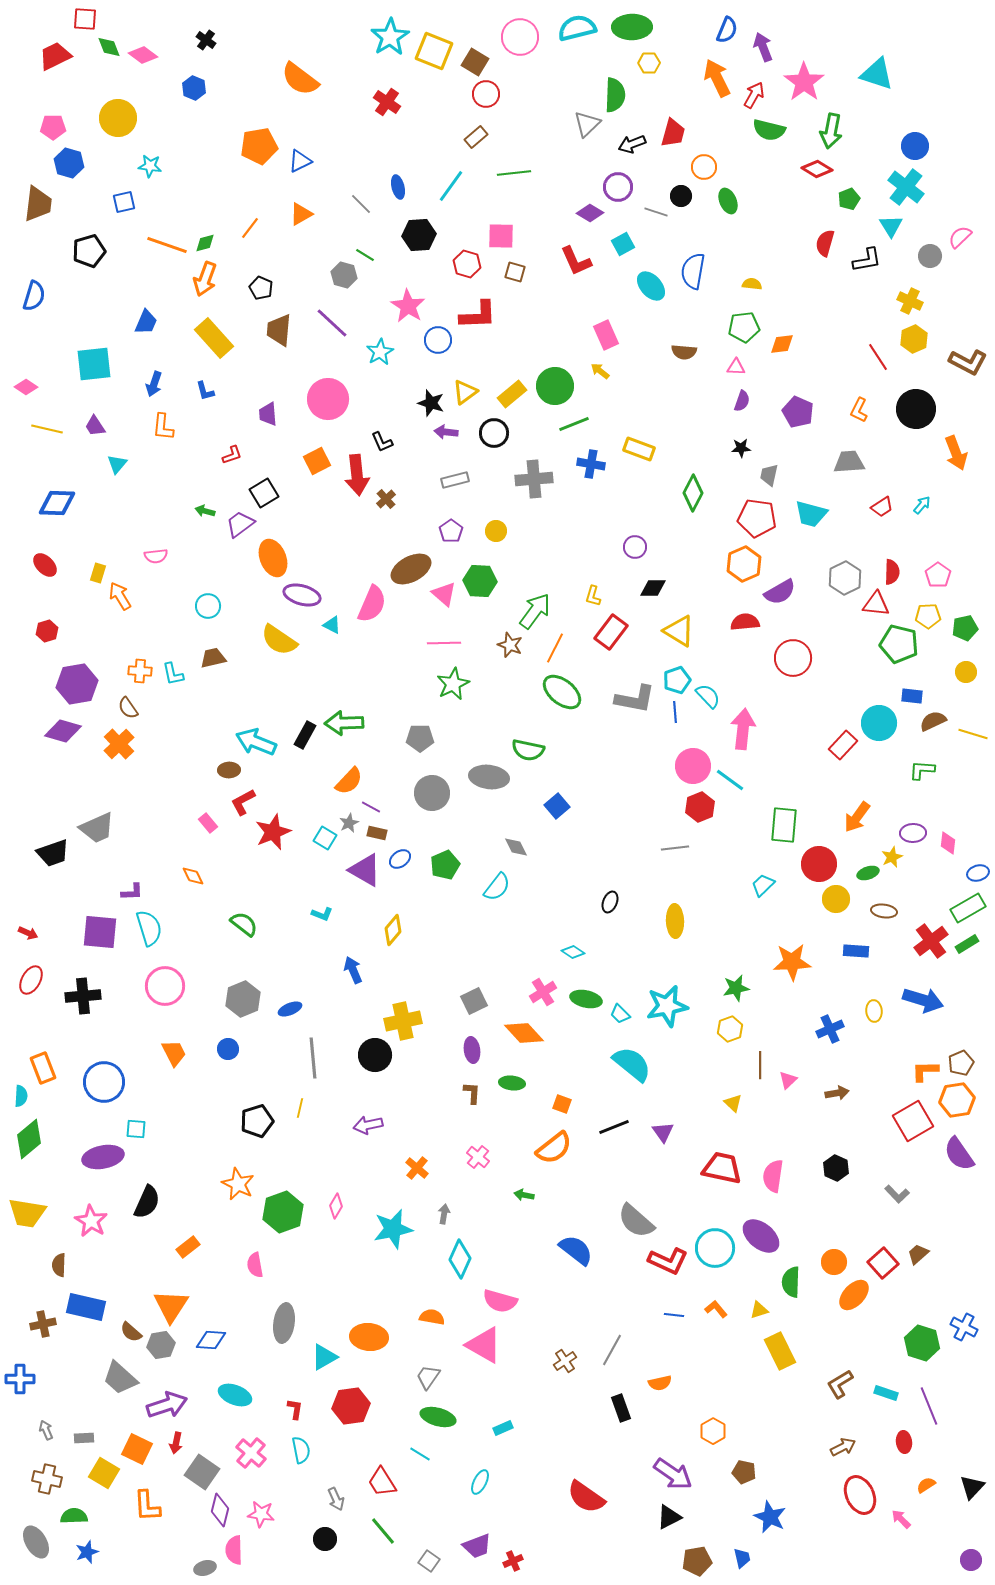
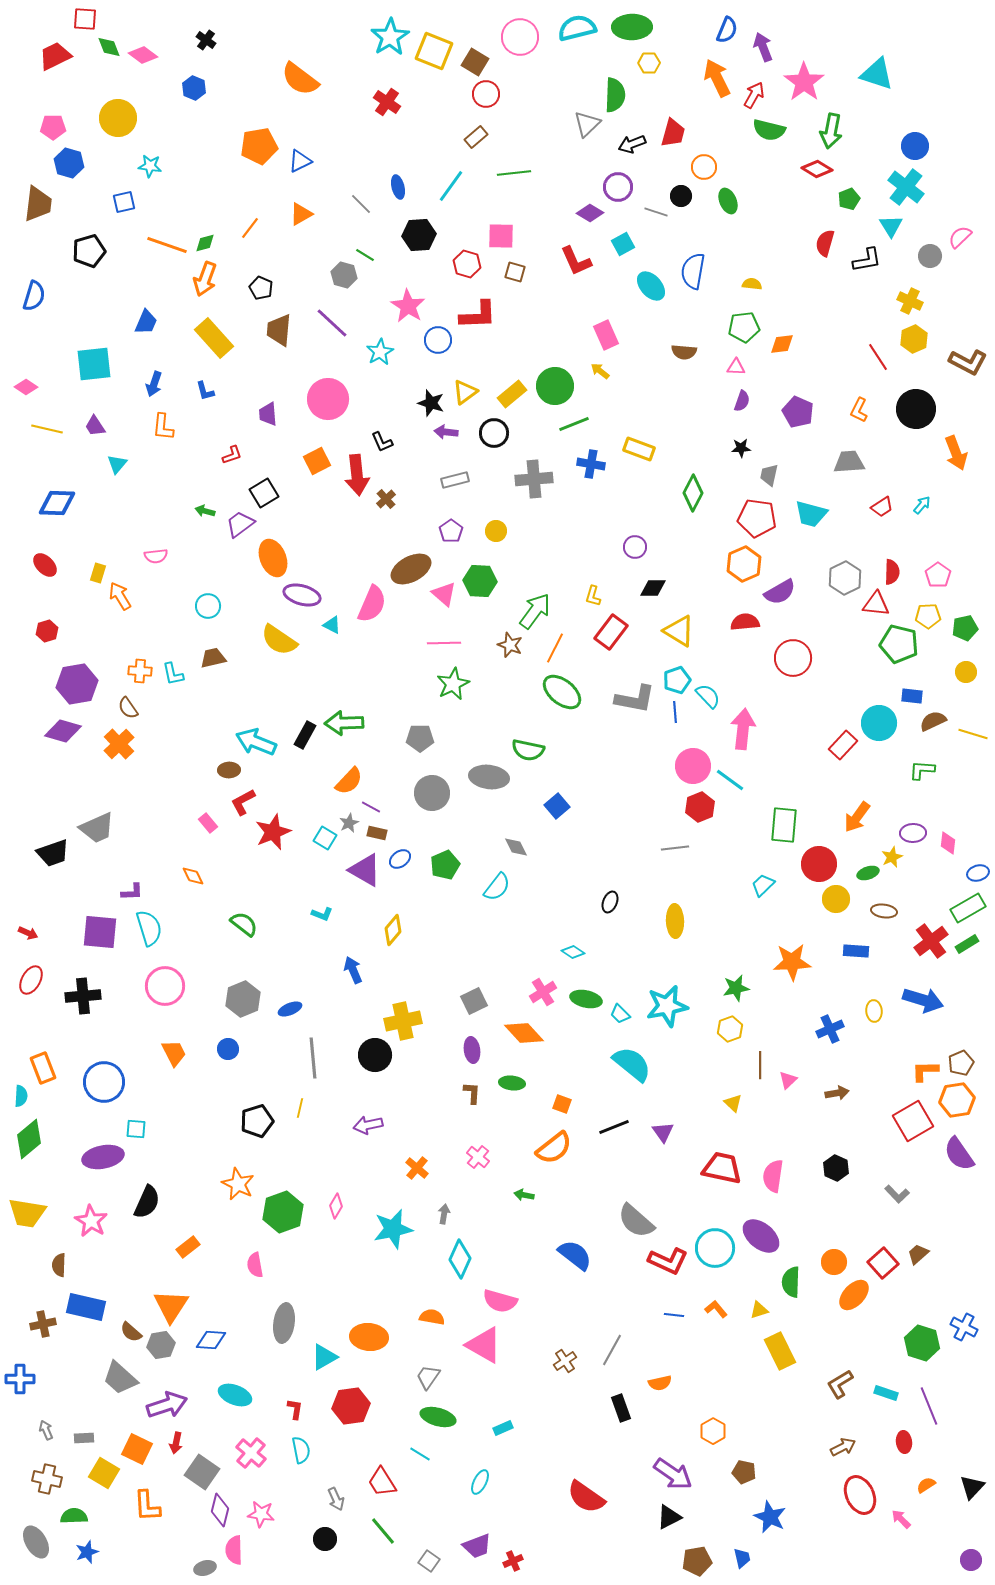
blue semicircle at (576, 1250): moved 1 px left, 5 px down
